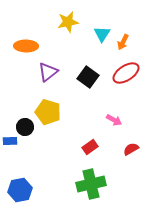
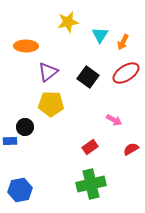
cyan triangle: moved 2 px left, 1 px down
yellow pentagon: moved 3 px right, 8 px up; rotated 15 degrees counterclockwise
